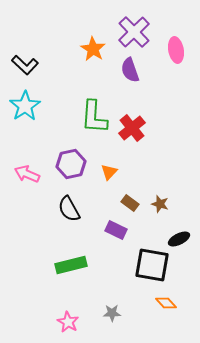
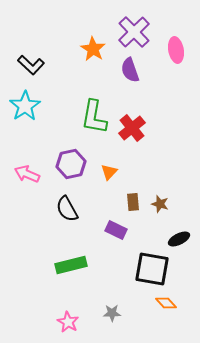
black L-shape: moved 6 px right
green L-shape: rotated 6 degrees clockwise
brown rectangle: moved 3 px right, 1 px up; rotated 48 degrees clockwise
black semicircle: moved 2 px left
black square: moved 4 px down
